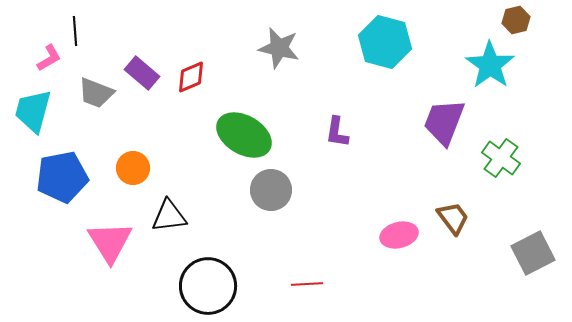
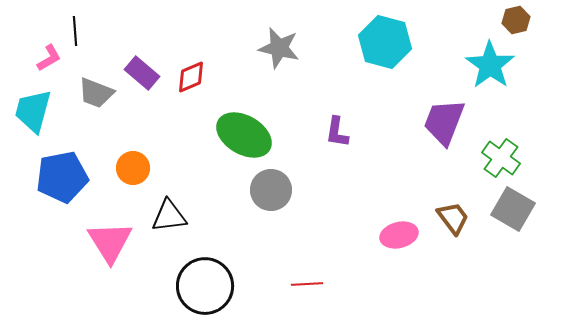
gray square: moved 20 px left, 44 px up; rotated 33 degrees counterclockwise
black circle: moved 3 px left
